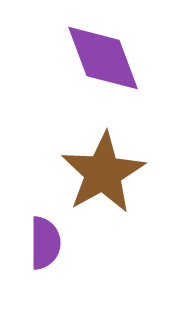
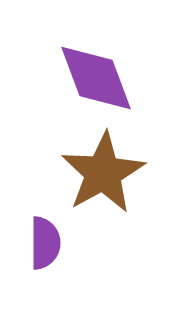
purple diamond: moved 7 px left, 20 px down
